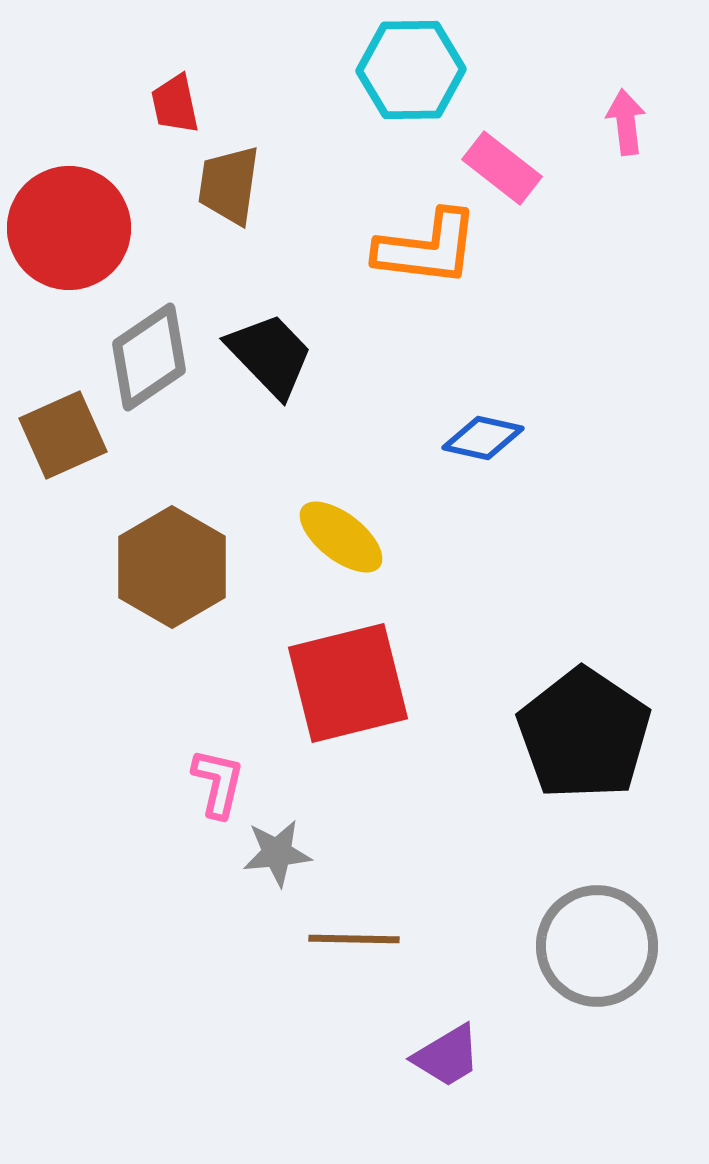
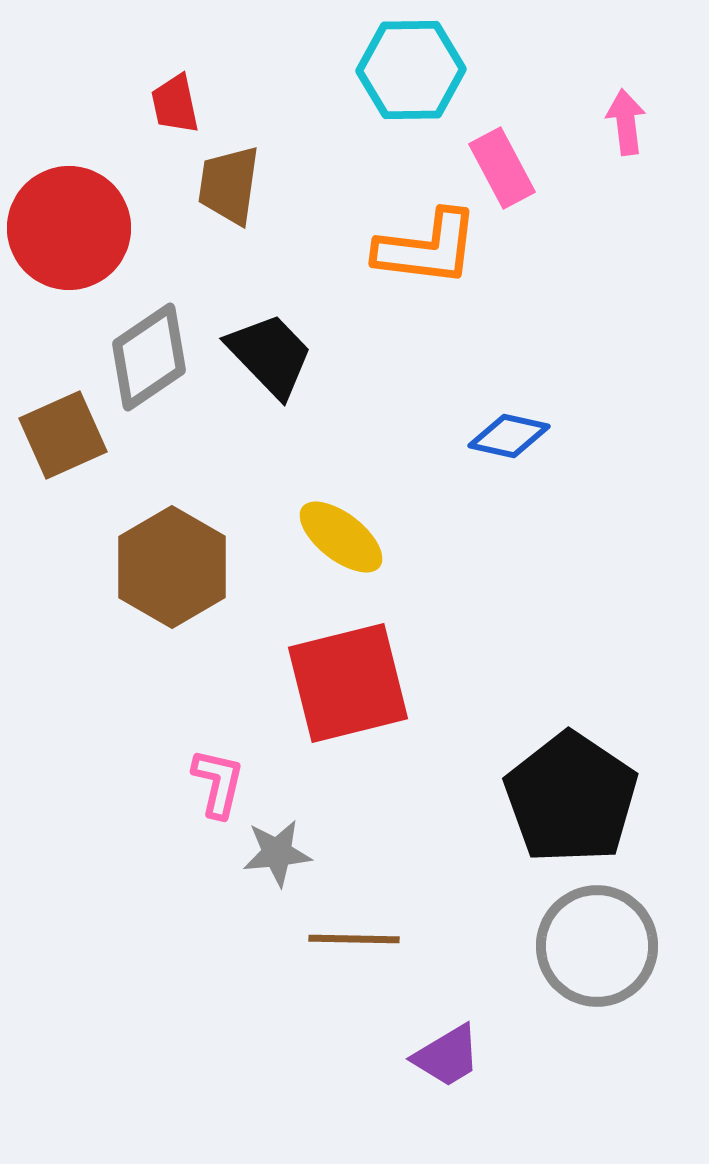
pink rectangle: rotated 24 degrees clockwise
blue diamond: moved 26 px right, 2 px up
black pentagon: moved 13 px left, 64 px down
